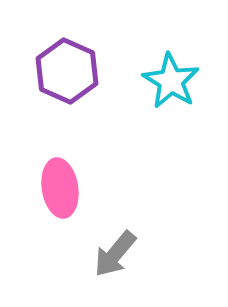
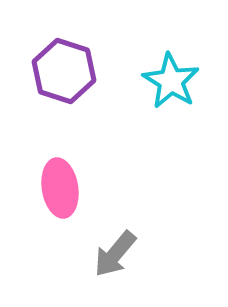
purple hexagon: moved 3 px left; rotated 6 degrees counterclockwise
